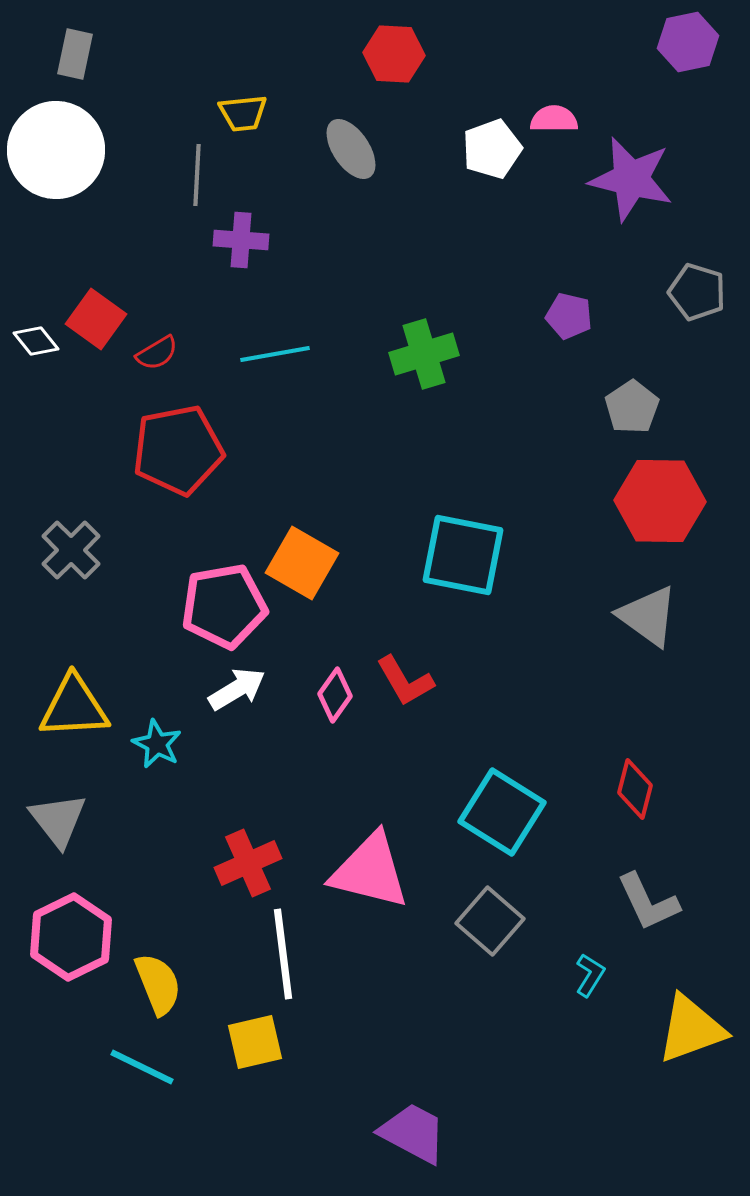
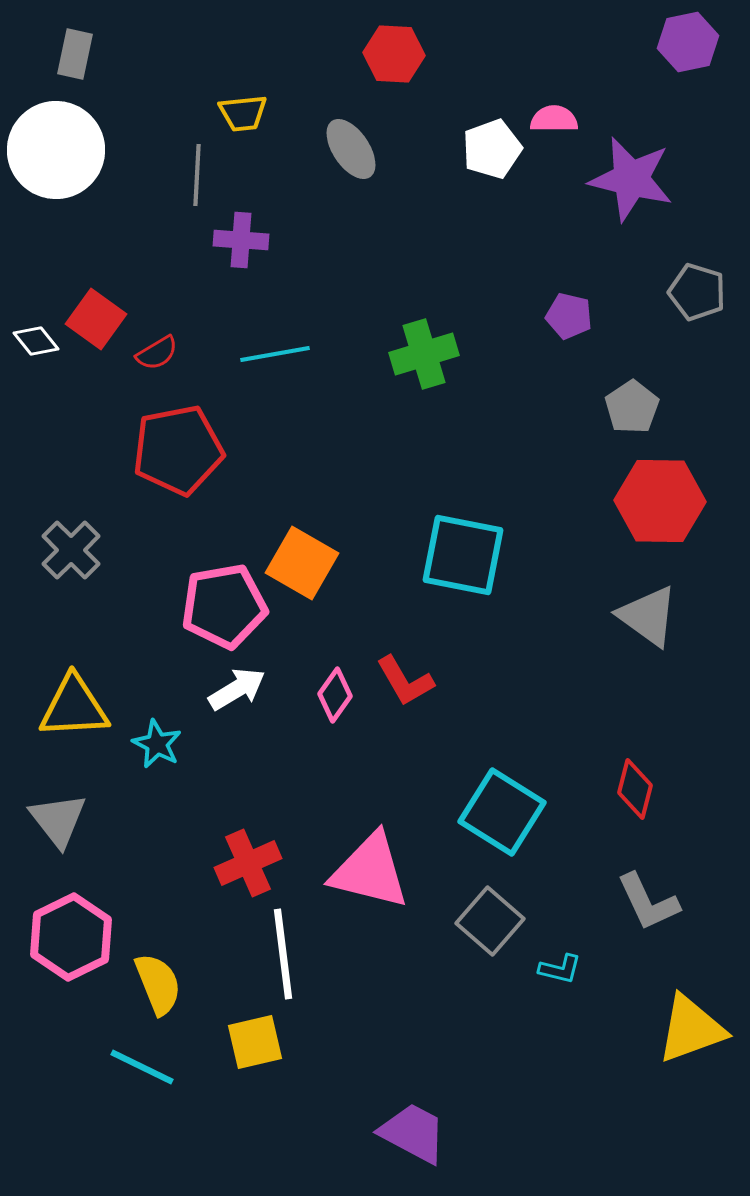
cyan L-shape at (590, 975): moved 30 px left, 6 px up; rotated 72 degrees clockwise
